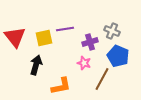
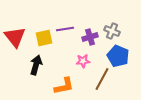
purple cross: moved 5 px up
pink star: moved 1 px left, 2 px up; rotated 24 degrees counterclockwise
orange L-shape: moved 3 px right
